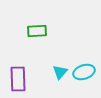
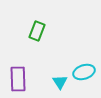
green rectangle: rotated 66 degrees counterclockwise
cyan triangle: moved 10 px down; rotated 14 degrees counterclockwise
